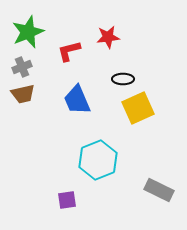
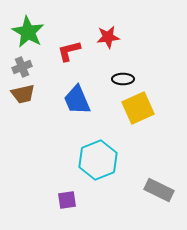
green star: rotated 20 degrees counterclockwise
